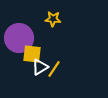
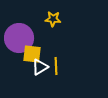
yellow line: moved 2 px right, 3 px up; rotated 36 degrees counterclockwise
